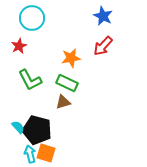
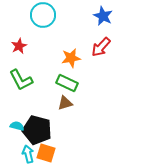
cyan circle: moved 11 px right, 3 px up
red arrow: moved 2 px left, 1 px down
green L-shape: moved 9 px left
brown triangle: moved 2 px right, 1 px down
cyan semicircle: moved 1 px left, 1 px up; rotated 32 degrees counterclockwise
cyan arrow: moved 2 px left
